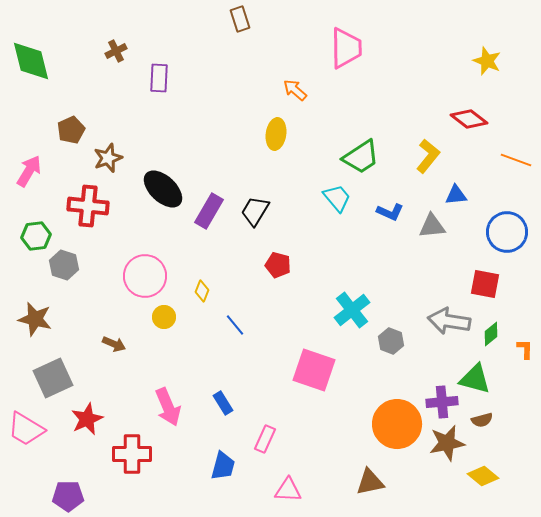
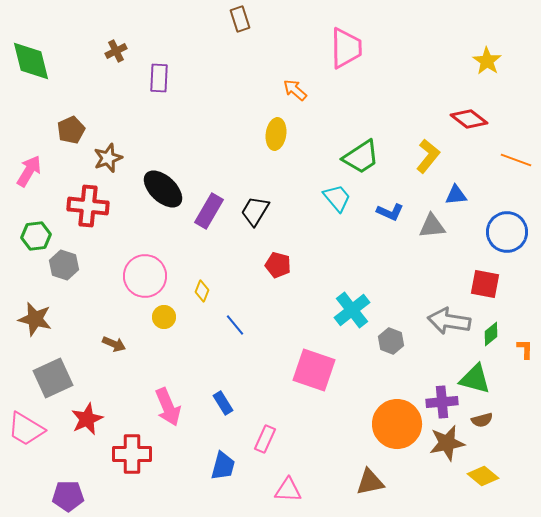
yellow star at (487, 61): rotated 12 degrees clockwise
